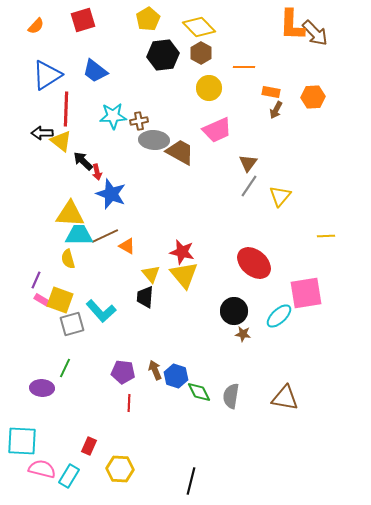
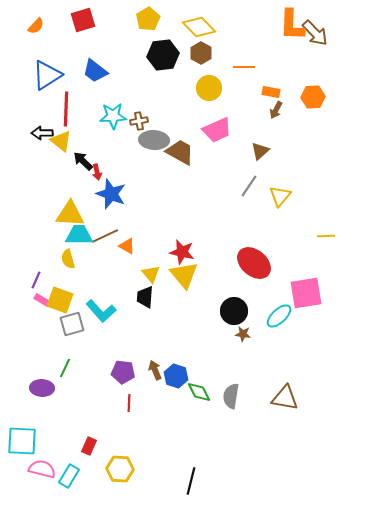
brown triangle at (248, 163): moved 12 px right, 12 px up; rotated 12 degrees clockwise
